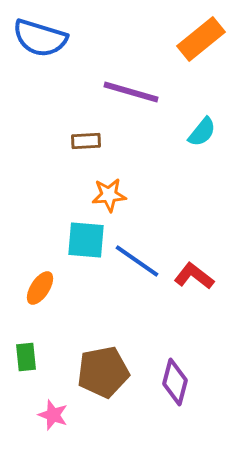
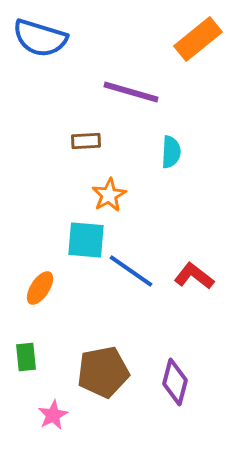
orange rectangle: moved 3 px left
cyan semicircle: moved 31 px left, 20 px down; rotated 36 degrees counterclockwise
orange star: rotated 24 degrees counterclockwise
blue line: moved 6 px left, 10 px down
pink star: rotated 24 degrees clockwise
